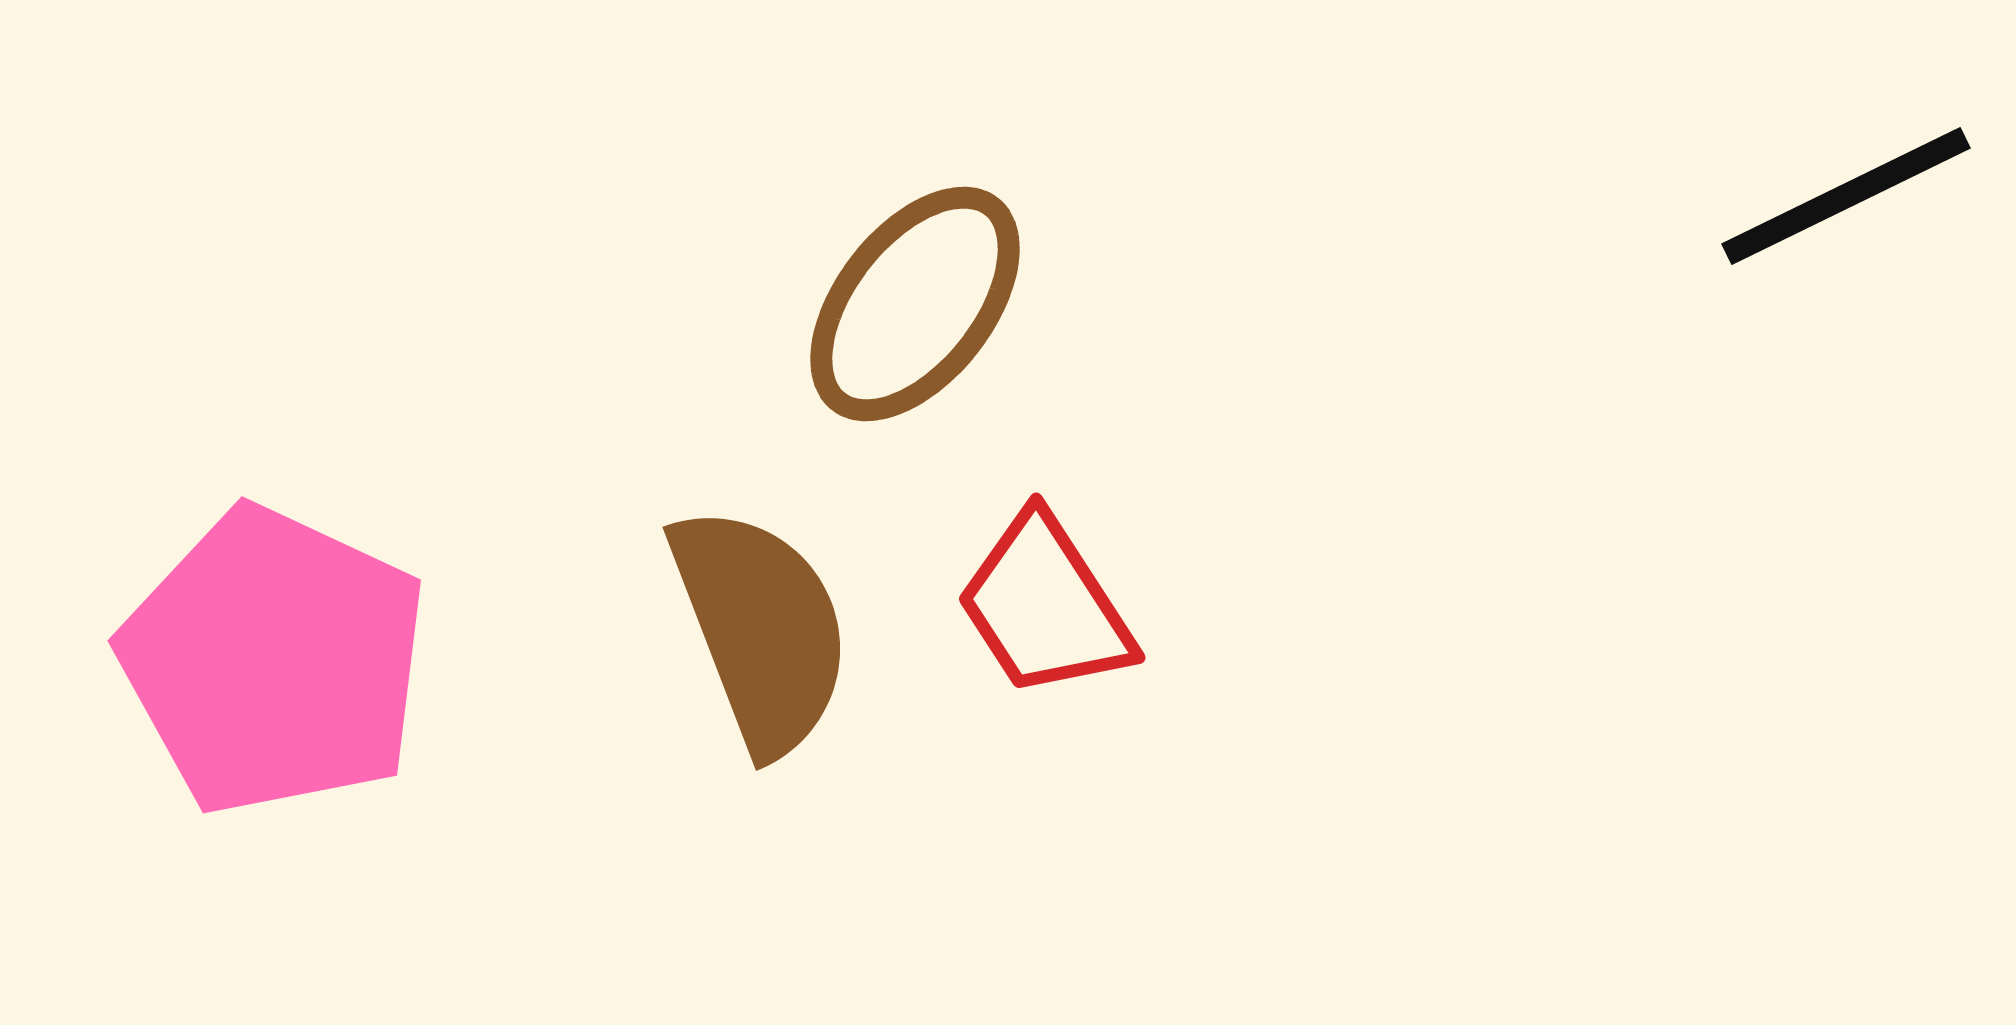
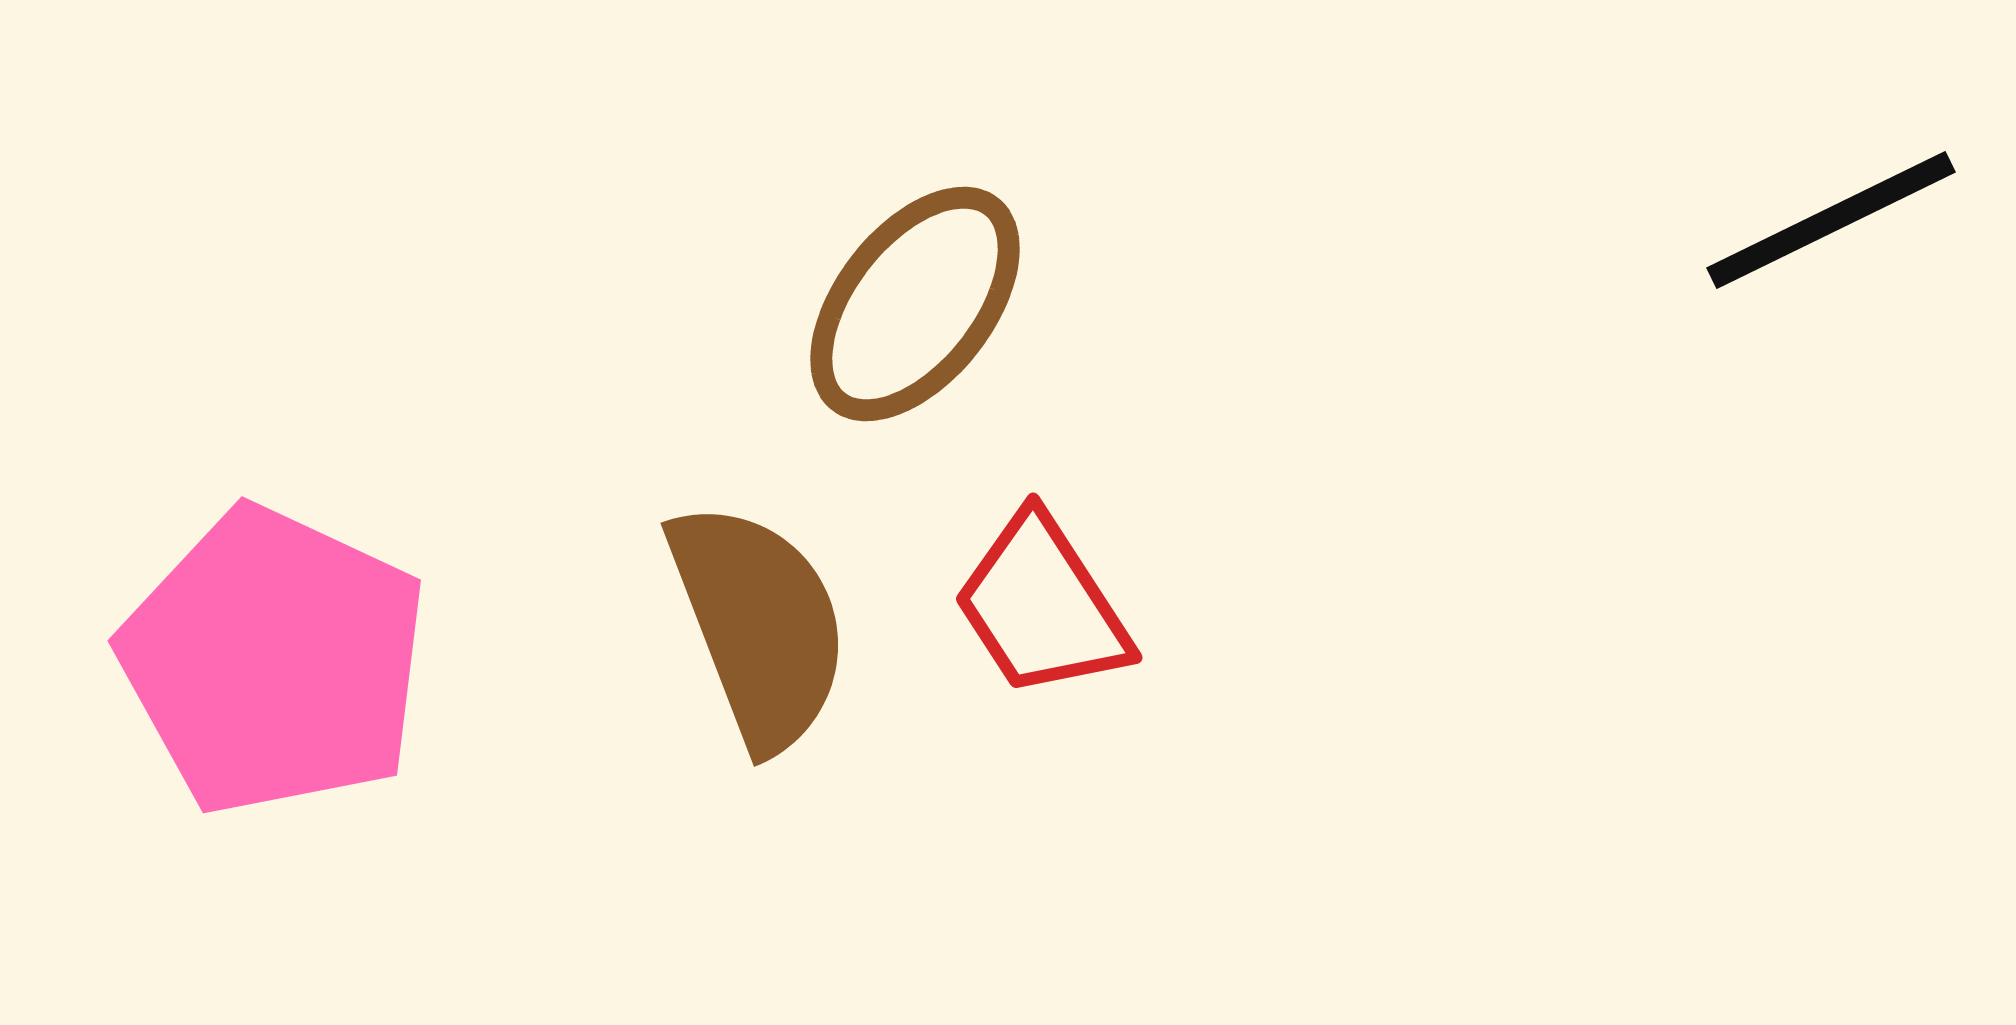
black line: moved 15 px left, 24 px down
red trapezoid: moved 3 px left
brown semicircle: moved 2 px left, 4 px up
